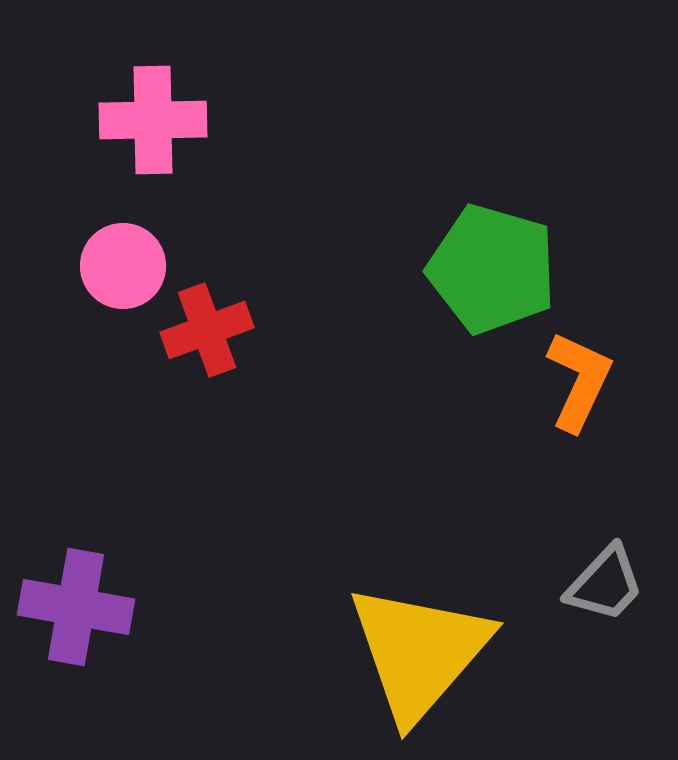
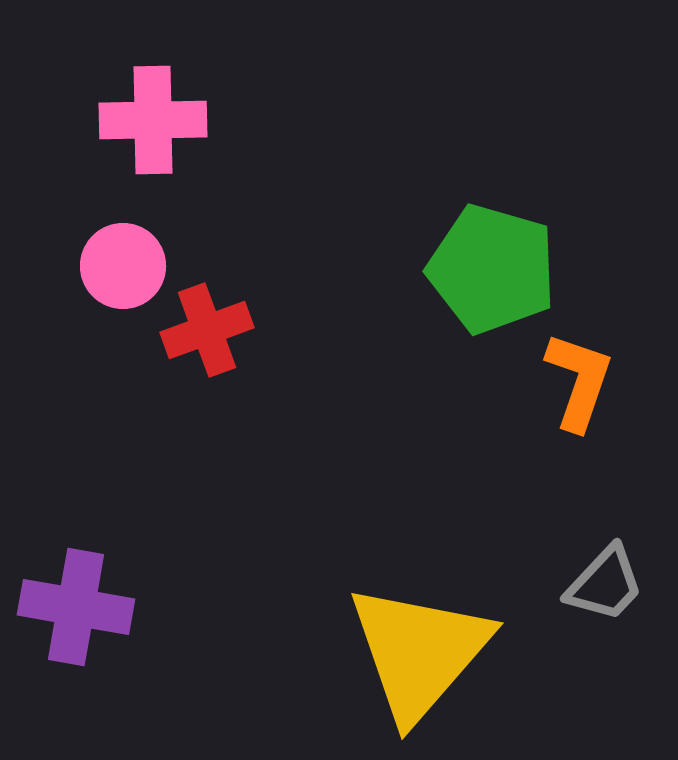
orange L-shape: rotated 6 degrees counterclockwise
